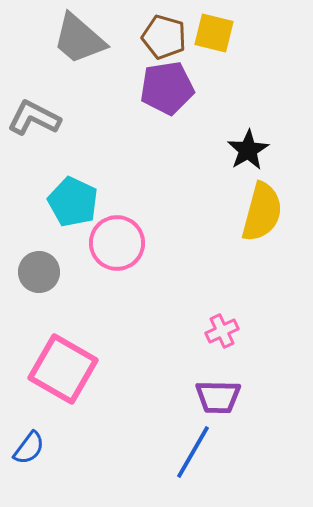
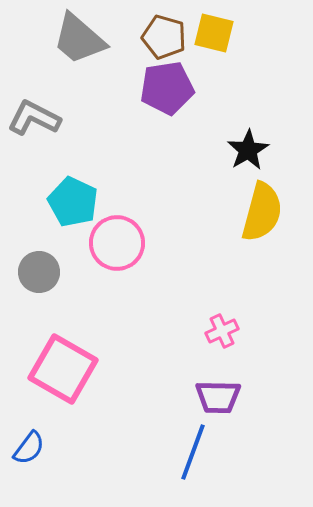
blue line: rotated 10 degrees counterclockwise
